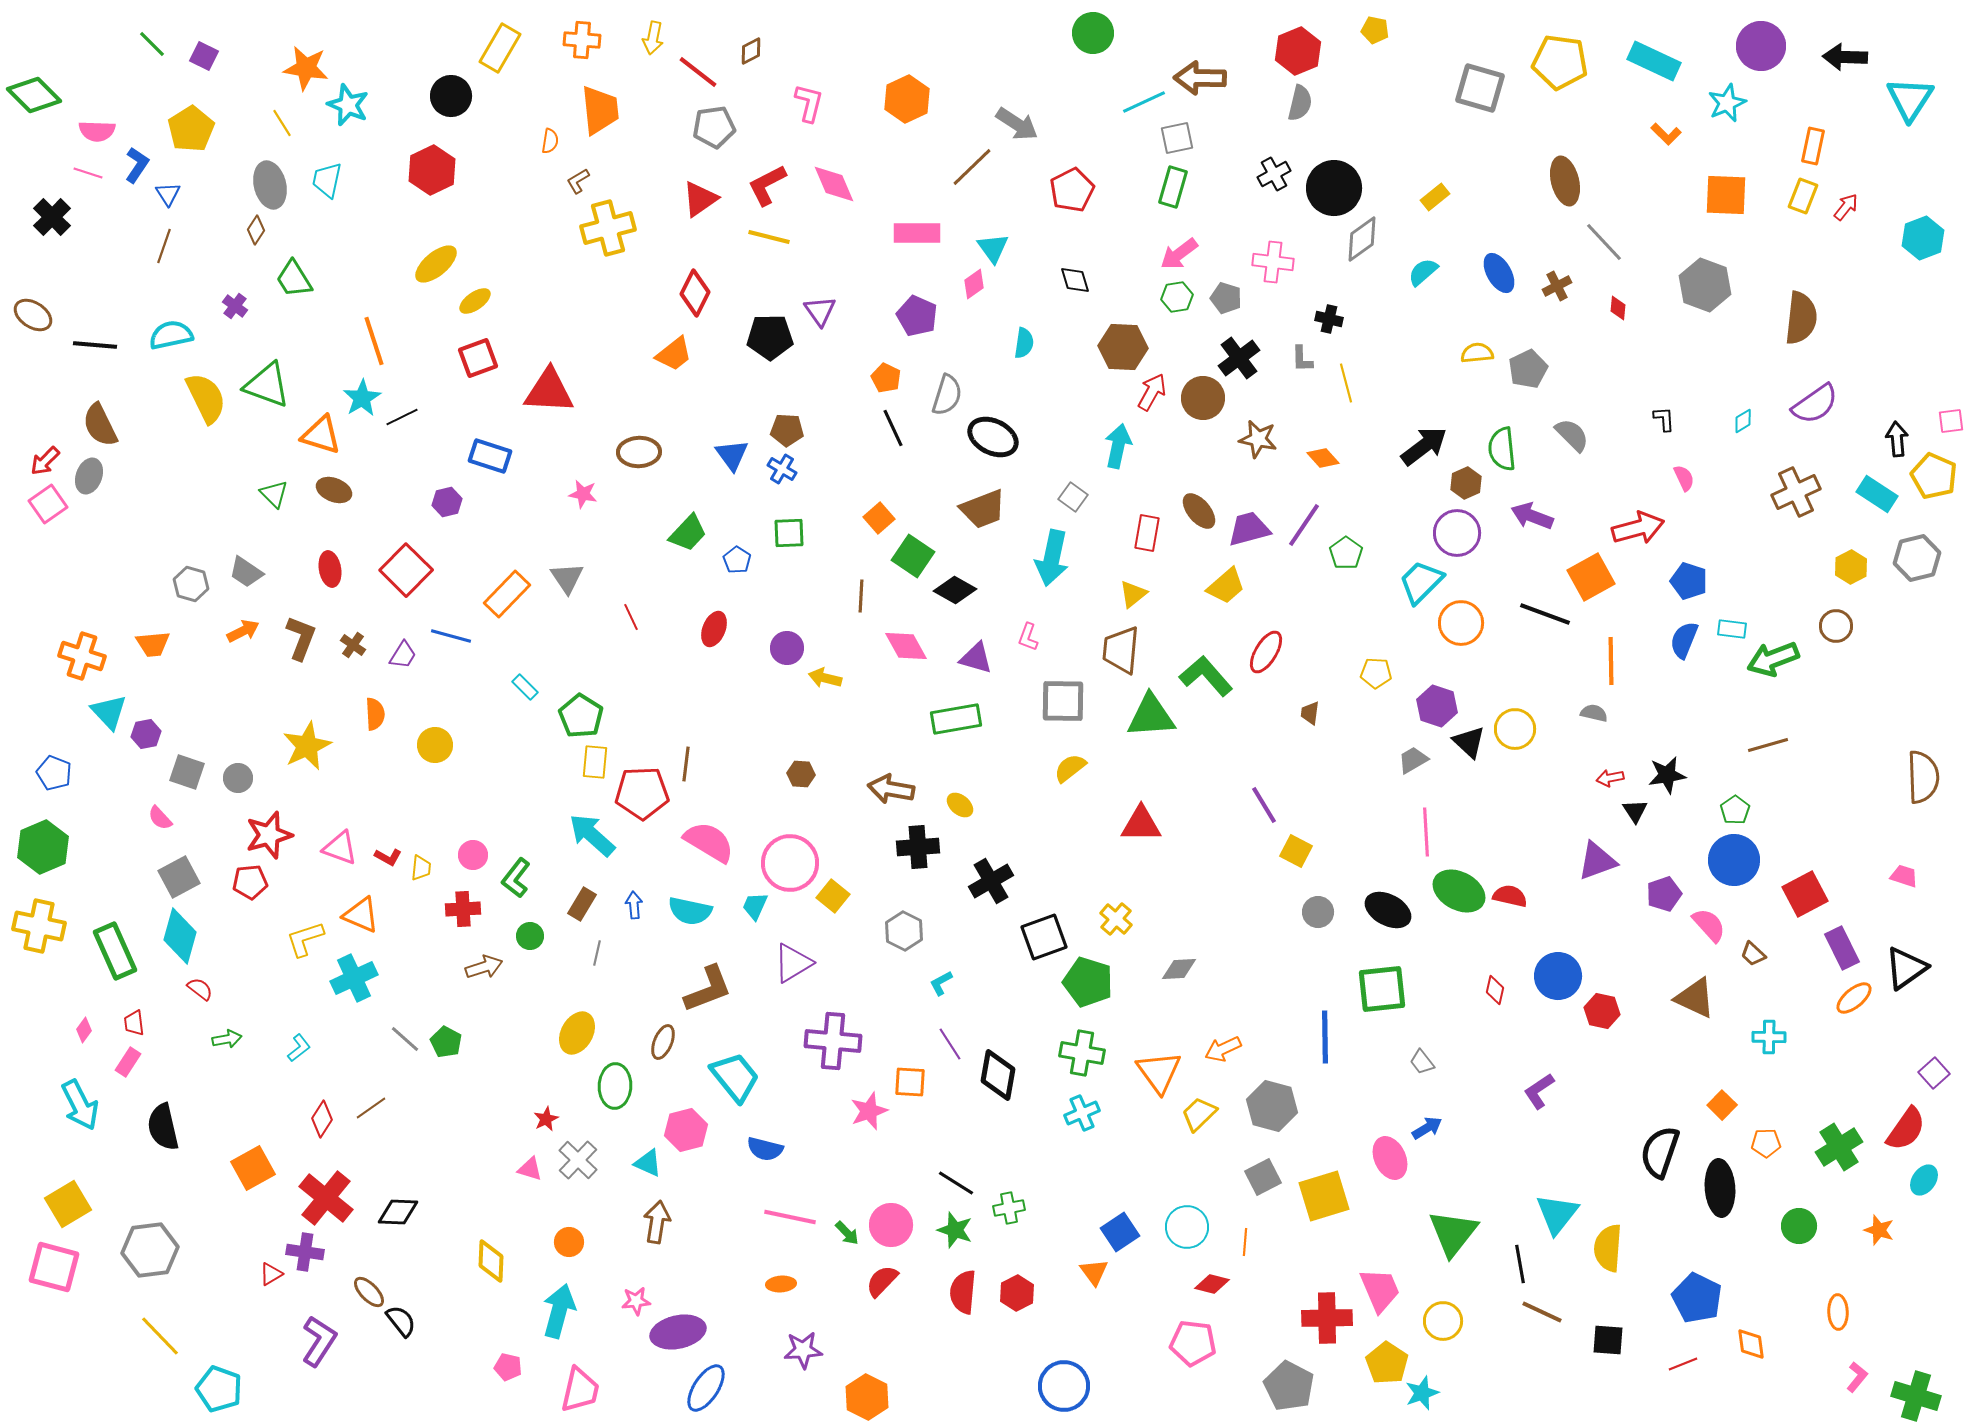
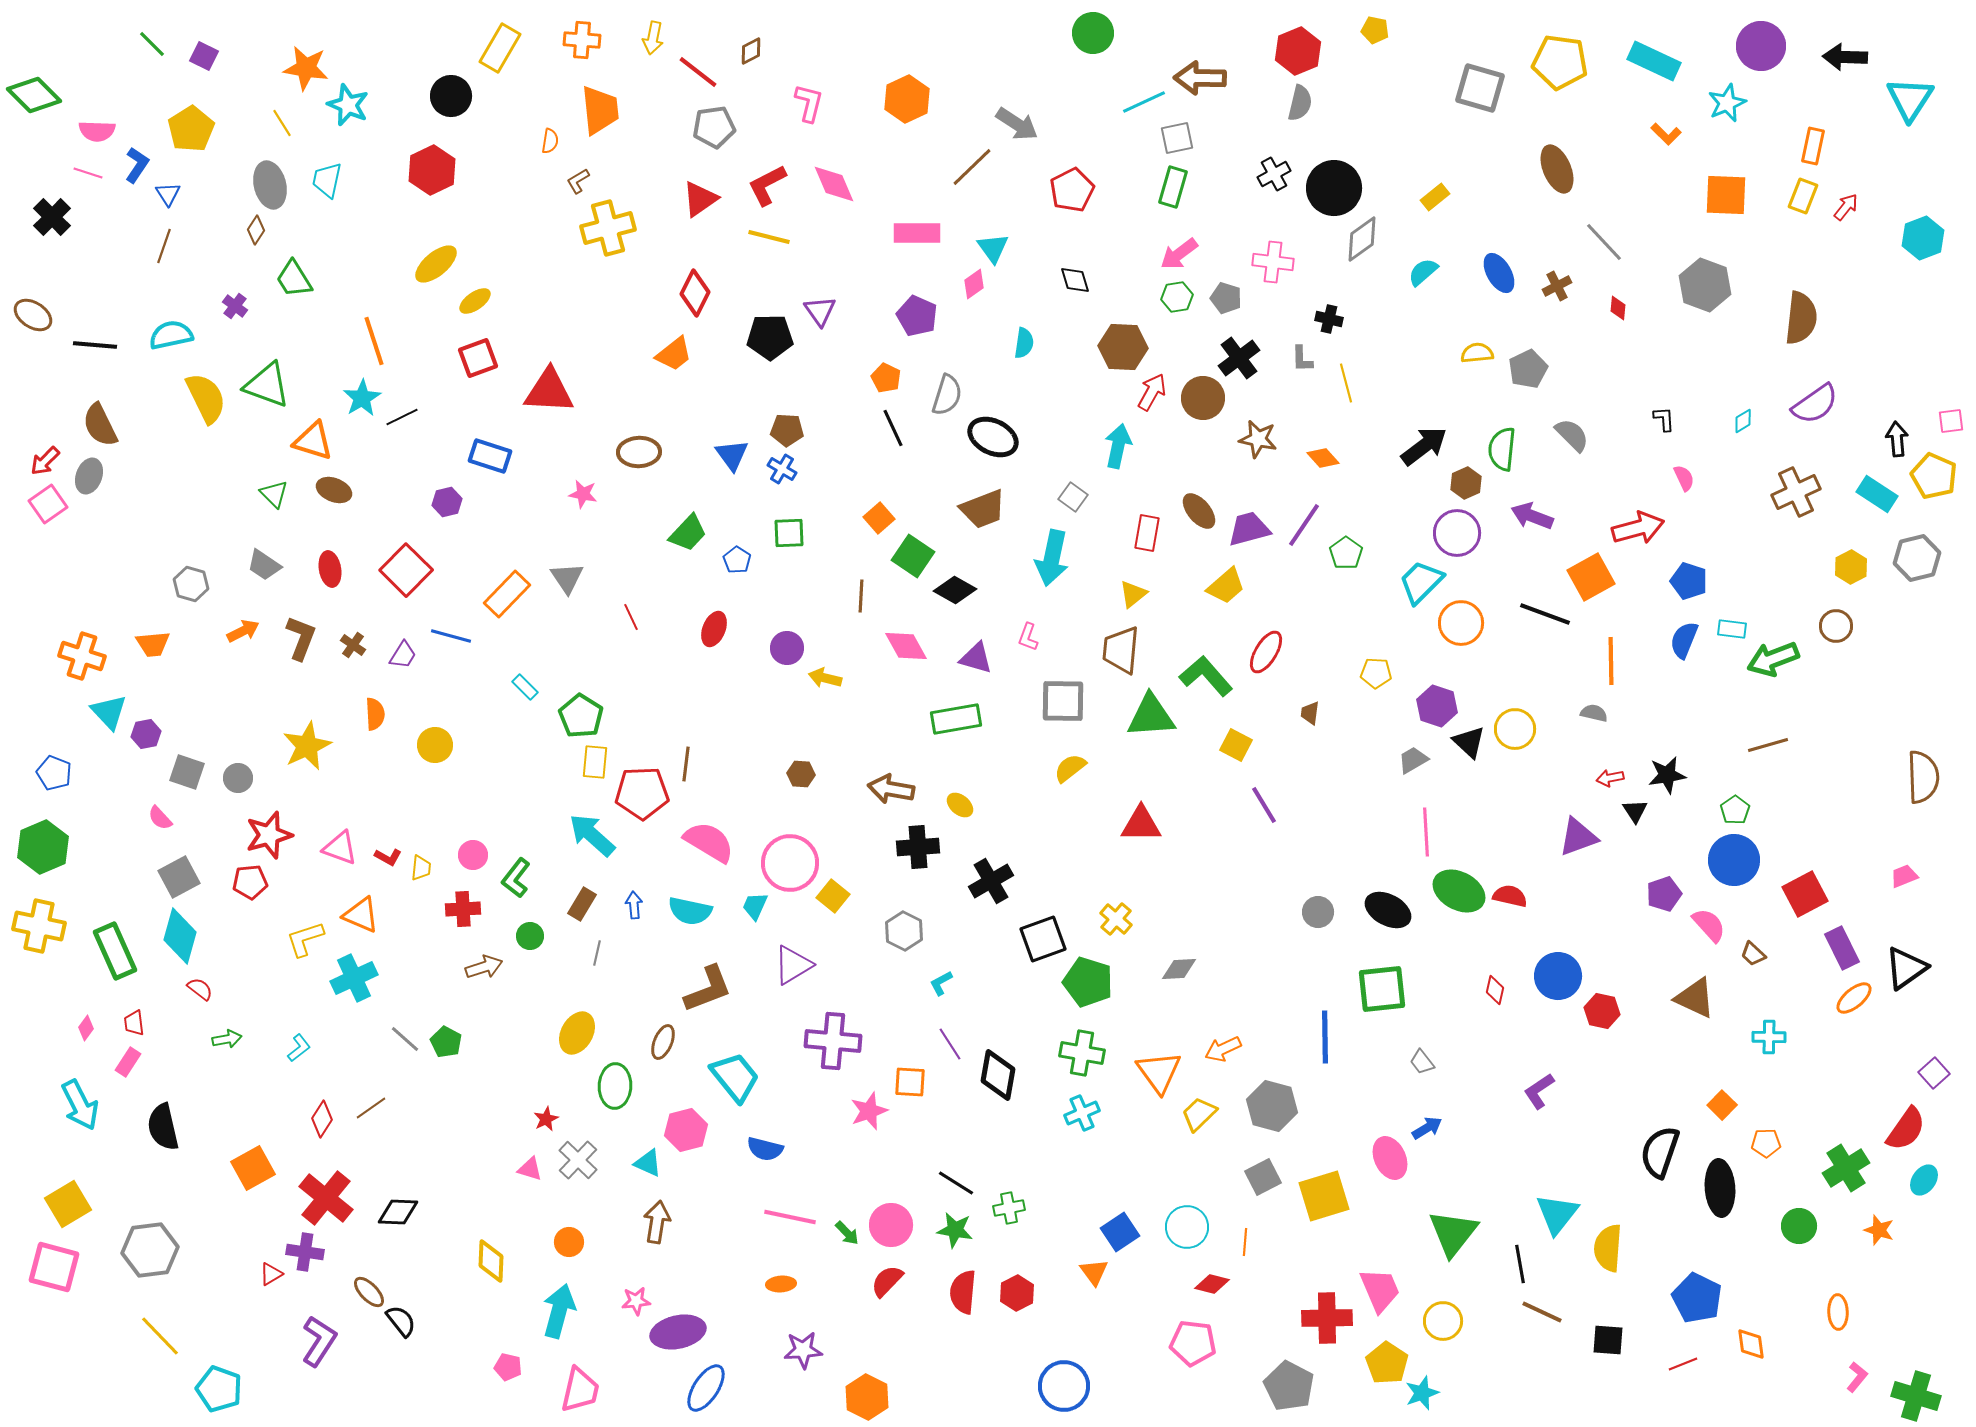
brown ellipse at (1565, 181): moved 8 px left, 12 px up; rotated 9 degrees counterclockwise
orange triangle at (321, 435): moved 8 px left, 6 px down
green semicircle at (1502, 449): rotated 12 degrees clockwise
gray trapezoid at (246, 572): moved 18 px right, 7 px up
yellow square at (1296, 851): moved 60 px left, 106 px up
purple triangle at (1597, 861): moved 19 px left, 24 px up
pink trapezoid at (1904, 876): rotated 40 degrees counterclockwise
black square at (1044, 937): moved 1 px left, 2 px down
purple triangle at (793, 963): moved 2 px down
pink diamond at (84, 1030): moved 2 px right, 2 px up
green cross at (1839, 1147): moved 7 px right, 21 px down
green star at (955, 1230): rotated 9 degrees counterclockwise
red semicircle at (882, 1281): moved 5 px right
